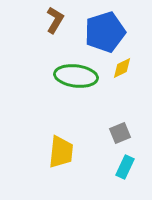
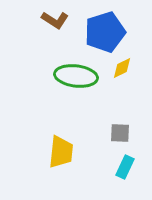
brown L-shape: rotated 92 degrees clockwise
gray square: rotated 25 degrees clockwise
